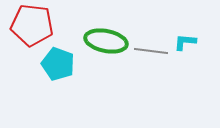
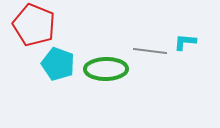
red pentagon: moved 2 px right; rotated 15 degrees clockwise
green ellipse: moved 28 px down; rotated 12 degrees counterclockwise
gray line: moved 1 px left
